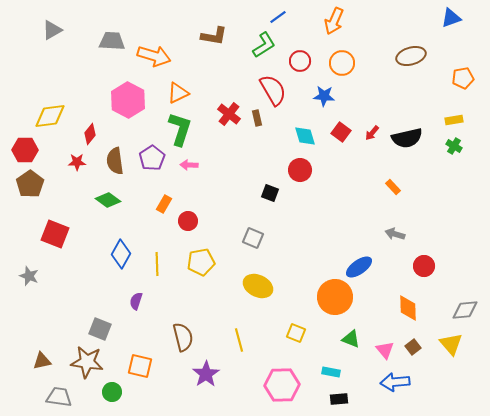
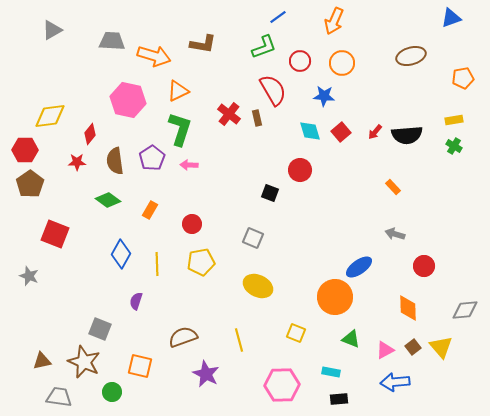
brown L-shape at (214, 36): moved 11 px left, 8 px down
green L-shape at (264, 45): moved 2 px down; rotated 12 degrees clockwise
orange triangle at (178, 93): moved 2 px up
pink hexagon at (128, 100): rotated 16 degrees counterclockwise
red square at (341, 132): rotated 12 degrees clockwise
red arrow at (372, 133): moved 3 px right, 1 px up
cyan diamond at (305, 136): moved 5 px right, 5 px up
black semicircle at (407, 138): moved 3 px up; rotated 8 degrees clockwise
orange rectangle at (164, 204): moved 14 px left, 6 px down
red circle at (188, 221): moved 4 px right, 3 px down
brown semicircle at (183, 337): rotated 96 degrees counterclockwise
yellow triangle at (451, 344): moved 10 px left, 3 px down
pink triangle at (385, 350): rotated 42 degrees clockwise
brown star at (87, 362): moved 3 px left; rotated 16 degrees clockwise
purple star at (206, 374): rotated 12 degrees counterclockwise
